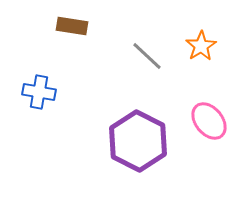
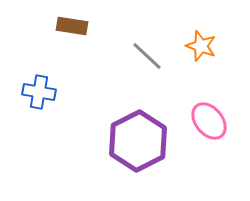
orange star: rotated 20 degrees counterclockwise
purple hexagon: rotated 6 degrees clockwise
